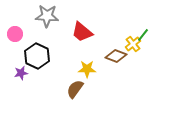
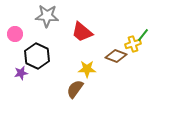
yellow cross: rotated 21 degrees clockwise
